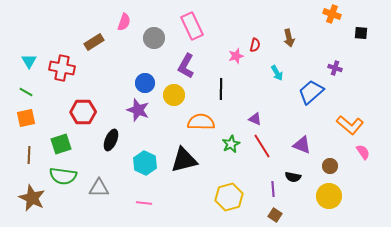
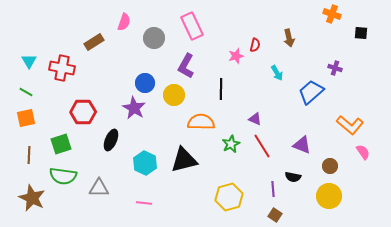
purple star at (138, 110): moved 4 px left, 2 px up; rotated 10 degrees clockwise
